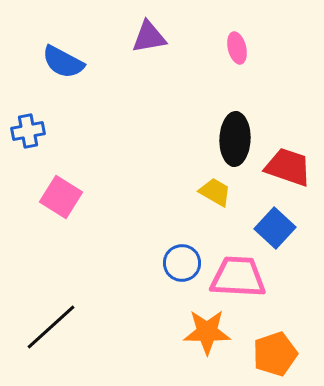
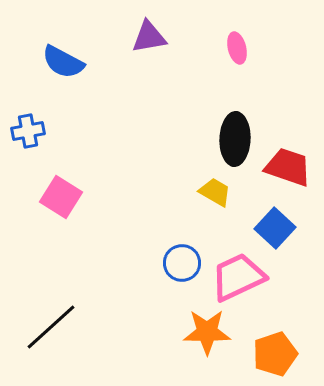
pink trapezoid: rotated 28 degrees counterclockwise
